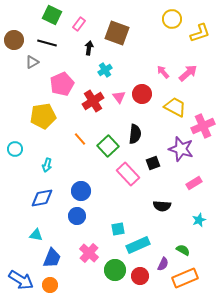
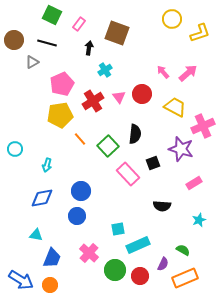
yellow pentagon at (43, 116): moved 17 px right, 1 px up
